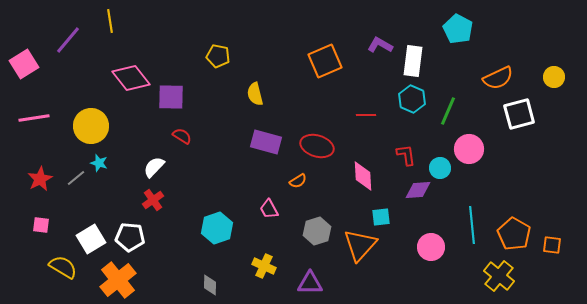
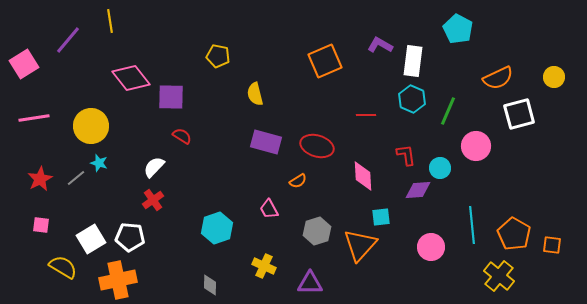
pink circle at (469, 149): moved 7 px right, 3 px up
orange cross at (118, 280): rotated 27 degrees clockwise
